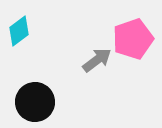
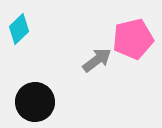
cyan diamond: moved 2 px up; rotated 8 degrees counterclockwise
pink pentagon: rotated 6 degrees clockwise
